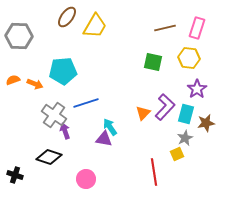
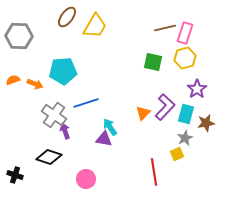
pink rectangle: moved 12 px left, 5 px down
yellow hexagon: moved 4 px left; rotated 20 degrees counterclockwise
